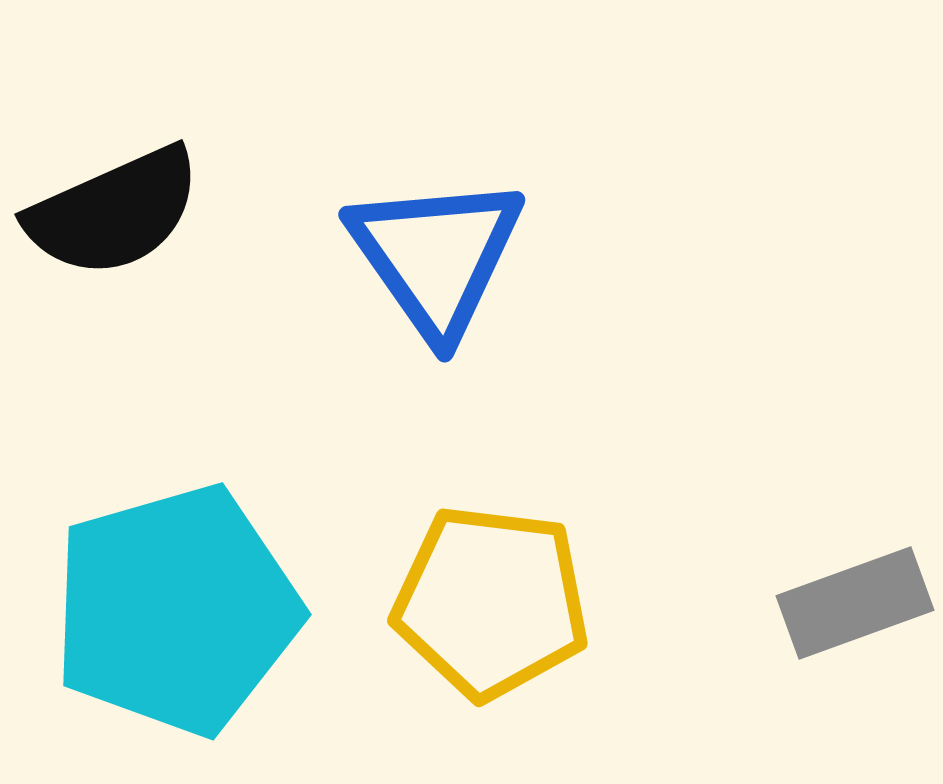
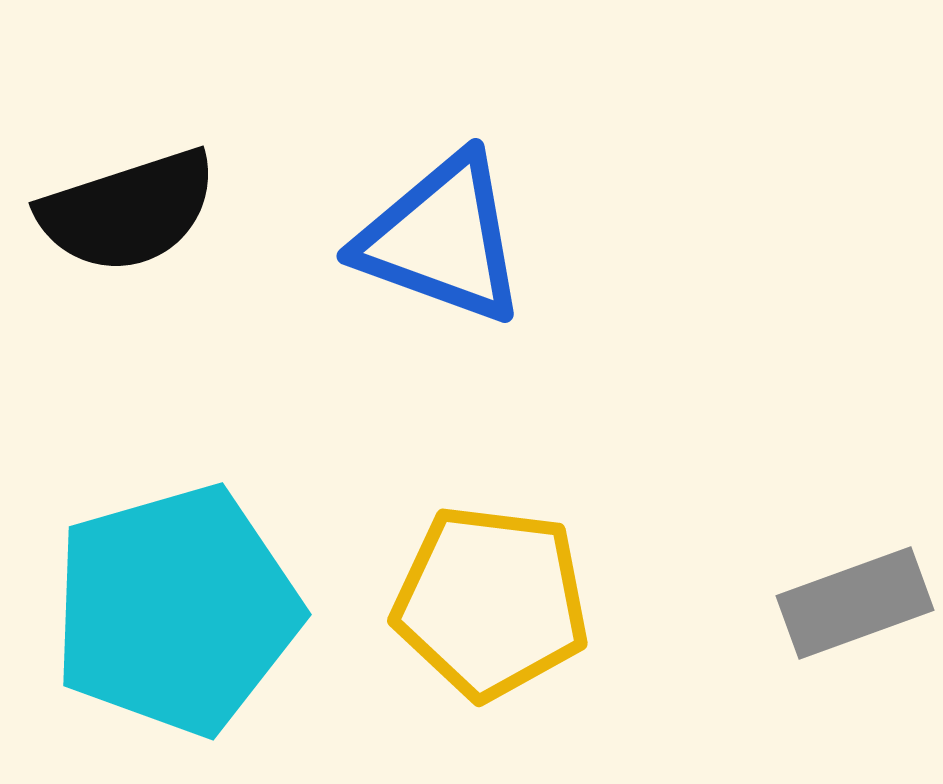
black semicircle: moved 14 px right, 1 px up; rotated 6 degrees clockwise
blue triangle: moved 6 px right, 17 px up; rotated 35 degrees counterclockwise
